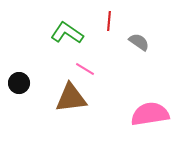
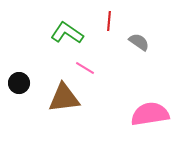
pink line: moved 1 px up
brown triangle: moved 7 px left
